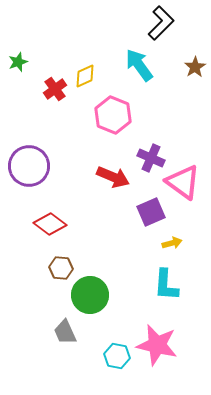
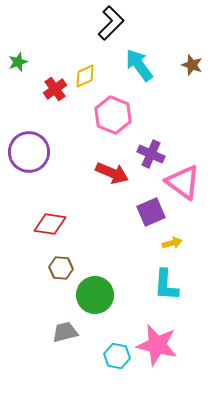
black L-shape: moved 50 px left
brown star: moved 3 px left, 2 px up; rotated 20 degrees counterclockwise
purple cross: moved 4 px up
purple circle: moved 14 px up
red arrow: moved 1 px left, 4 px up
red diamond: rotated 28 degrees counterclockwise
green circle: moved 5 px right
gray trapezoid: rotated 100 degrees clockwise
